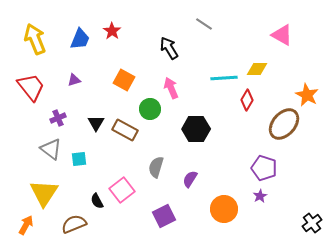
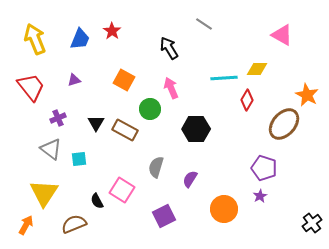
pink square: rotated 20 degrees counterclockwise
